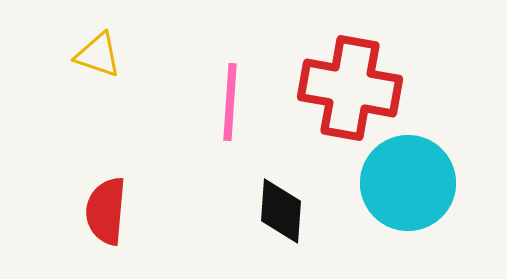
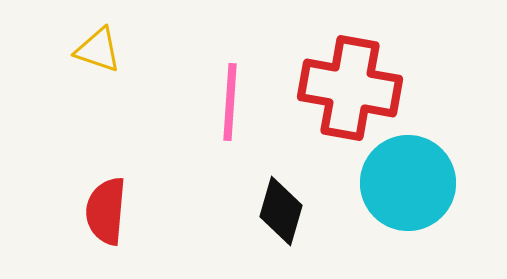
yellow triangle: moved 5 px up
black diamond: rotated 12 degrees clockwise
